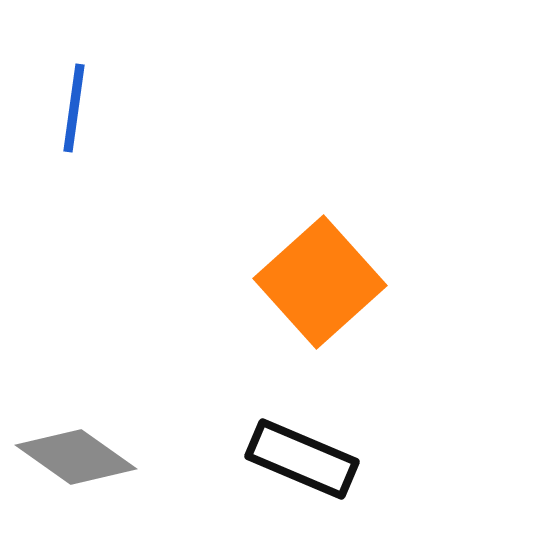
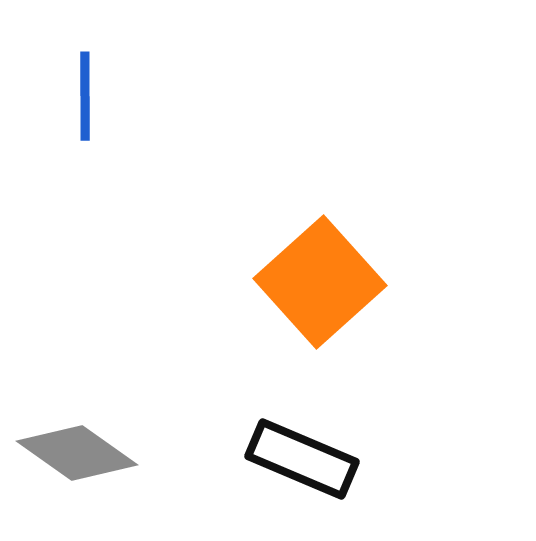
blue line: moved 11 px right, 12 px up; rotated 8 degrees counterclockwise
gray diamond: moved 1 px right, 4 px up
